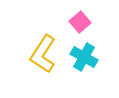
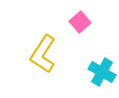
cyan cross: moved 18 px right, 15 px down
